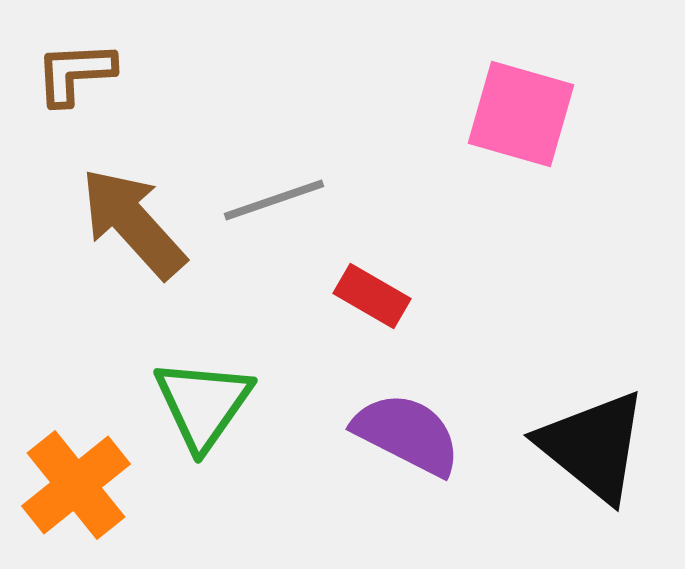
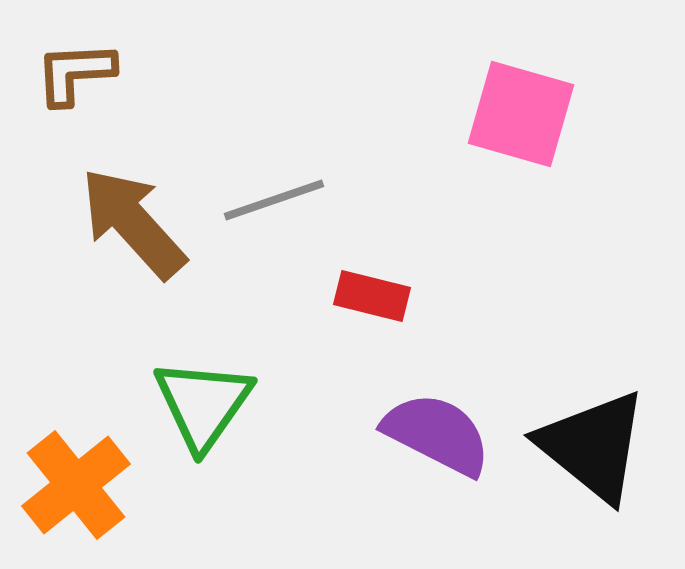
red rectangle: rotated 16 degrees counterclockwise
purple semicircle: moved 30 px right
